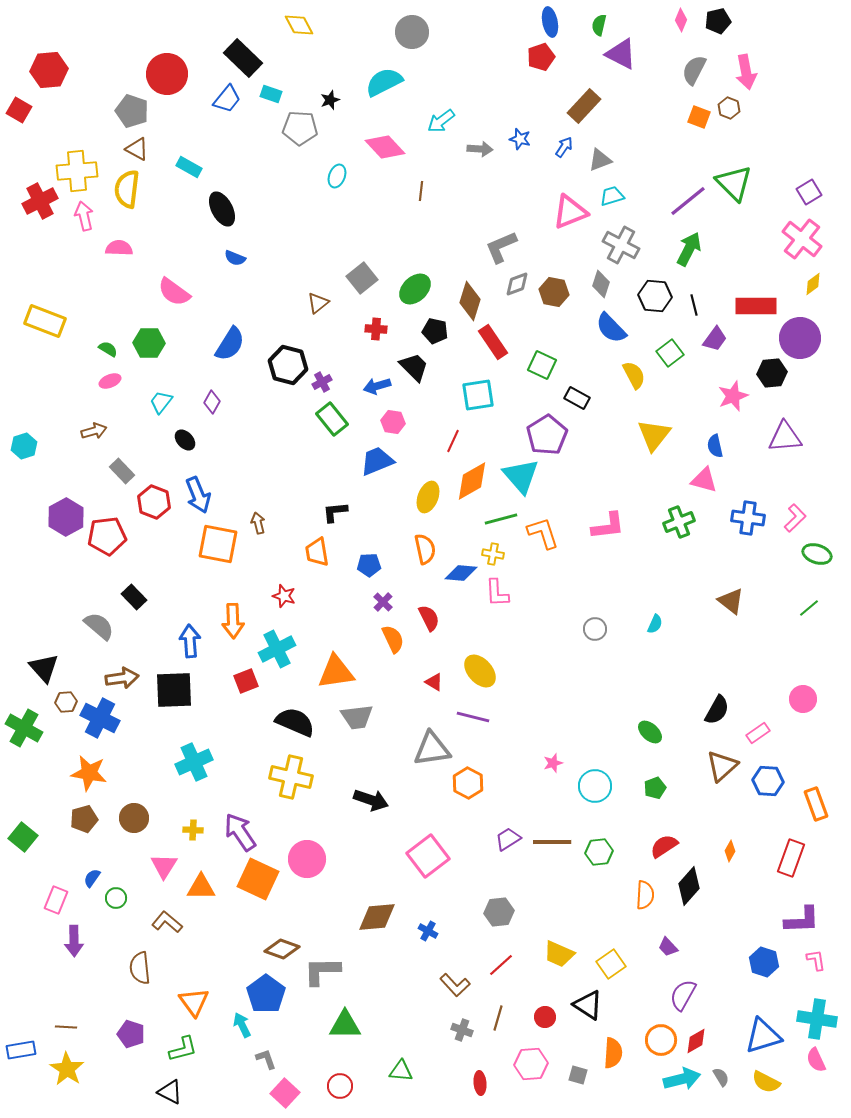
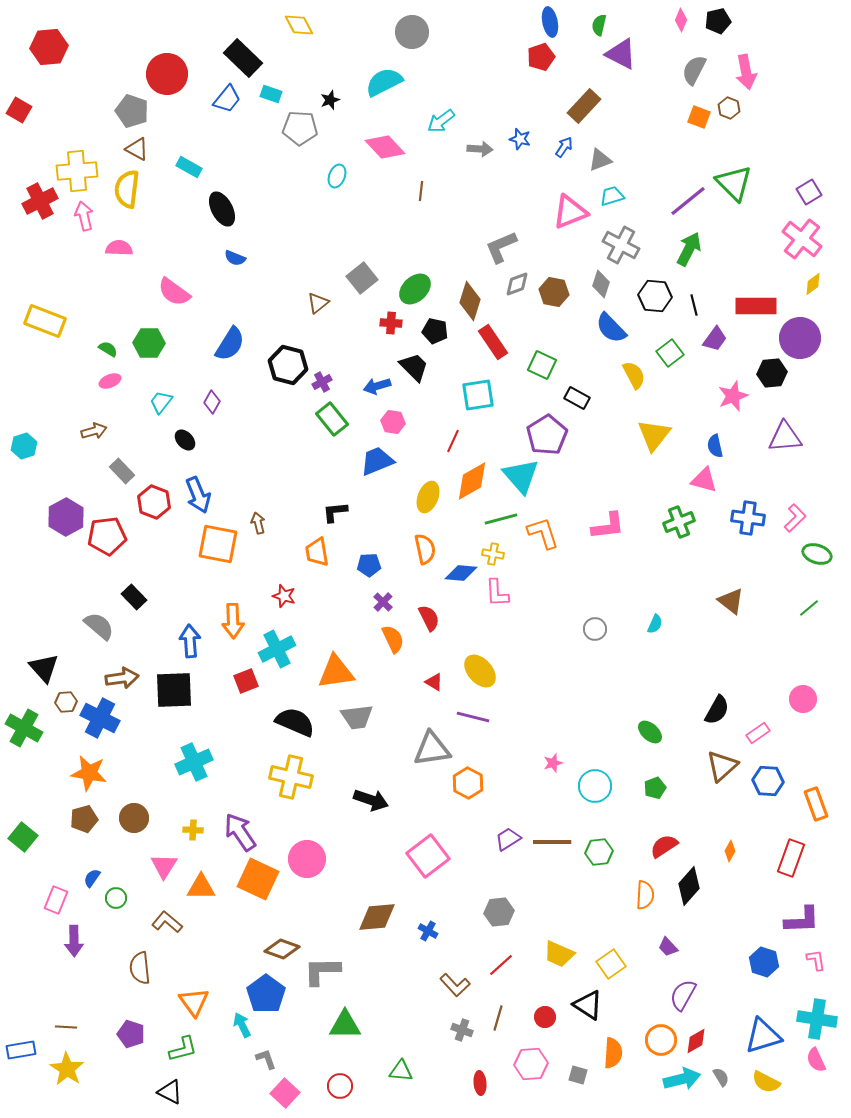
red hexagon at (49, 70): moved 23 px up
red cross at (376, 329): moved 15 px right, 6 px up
